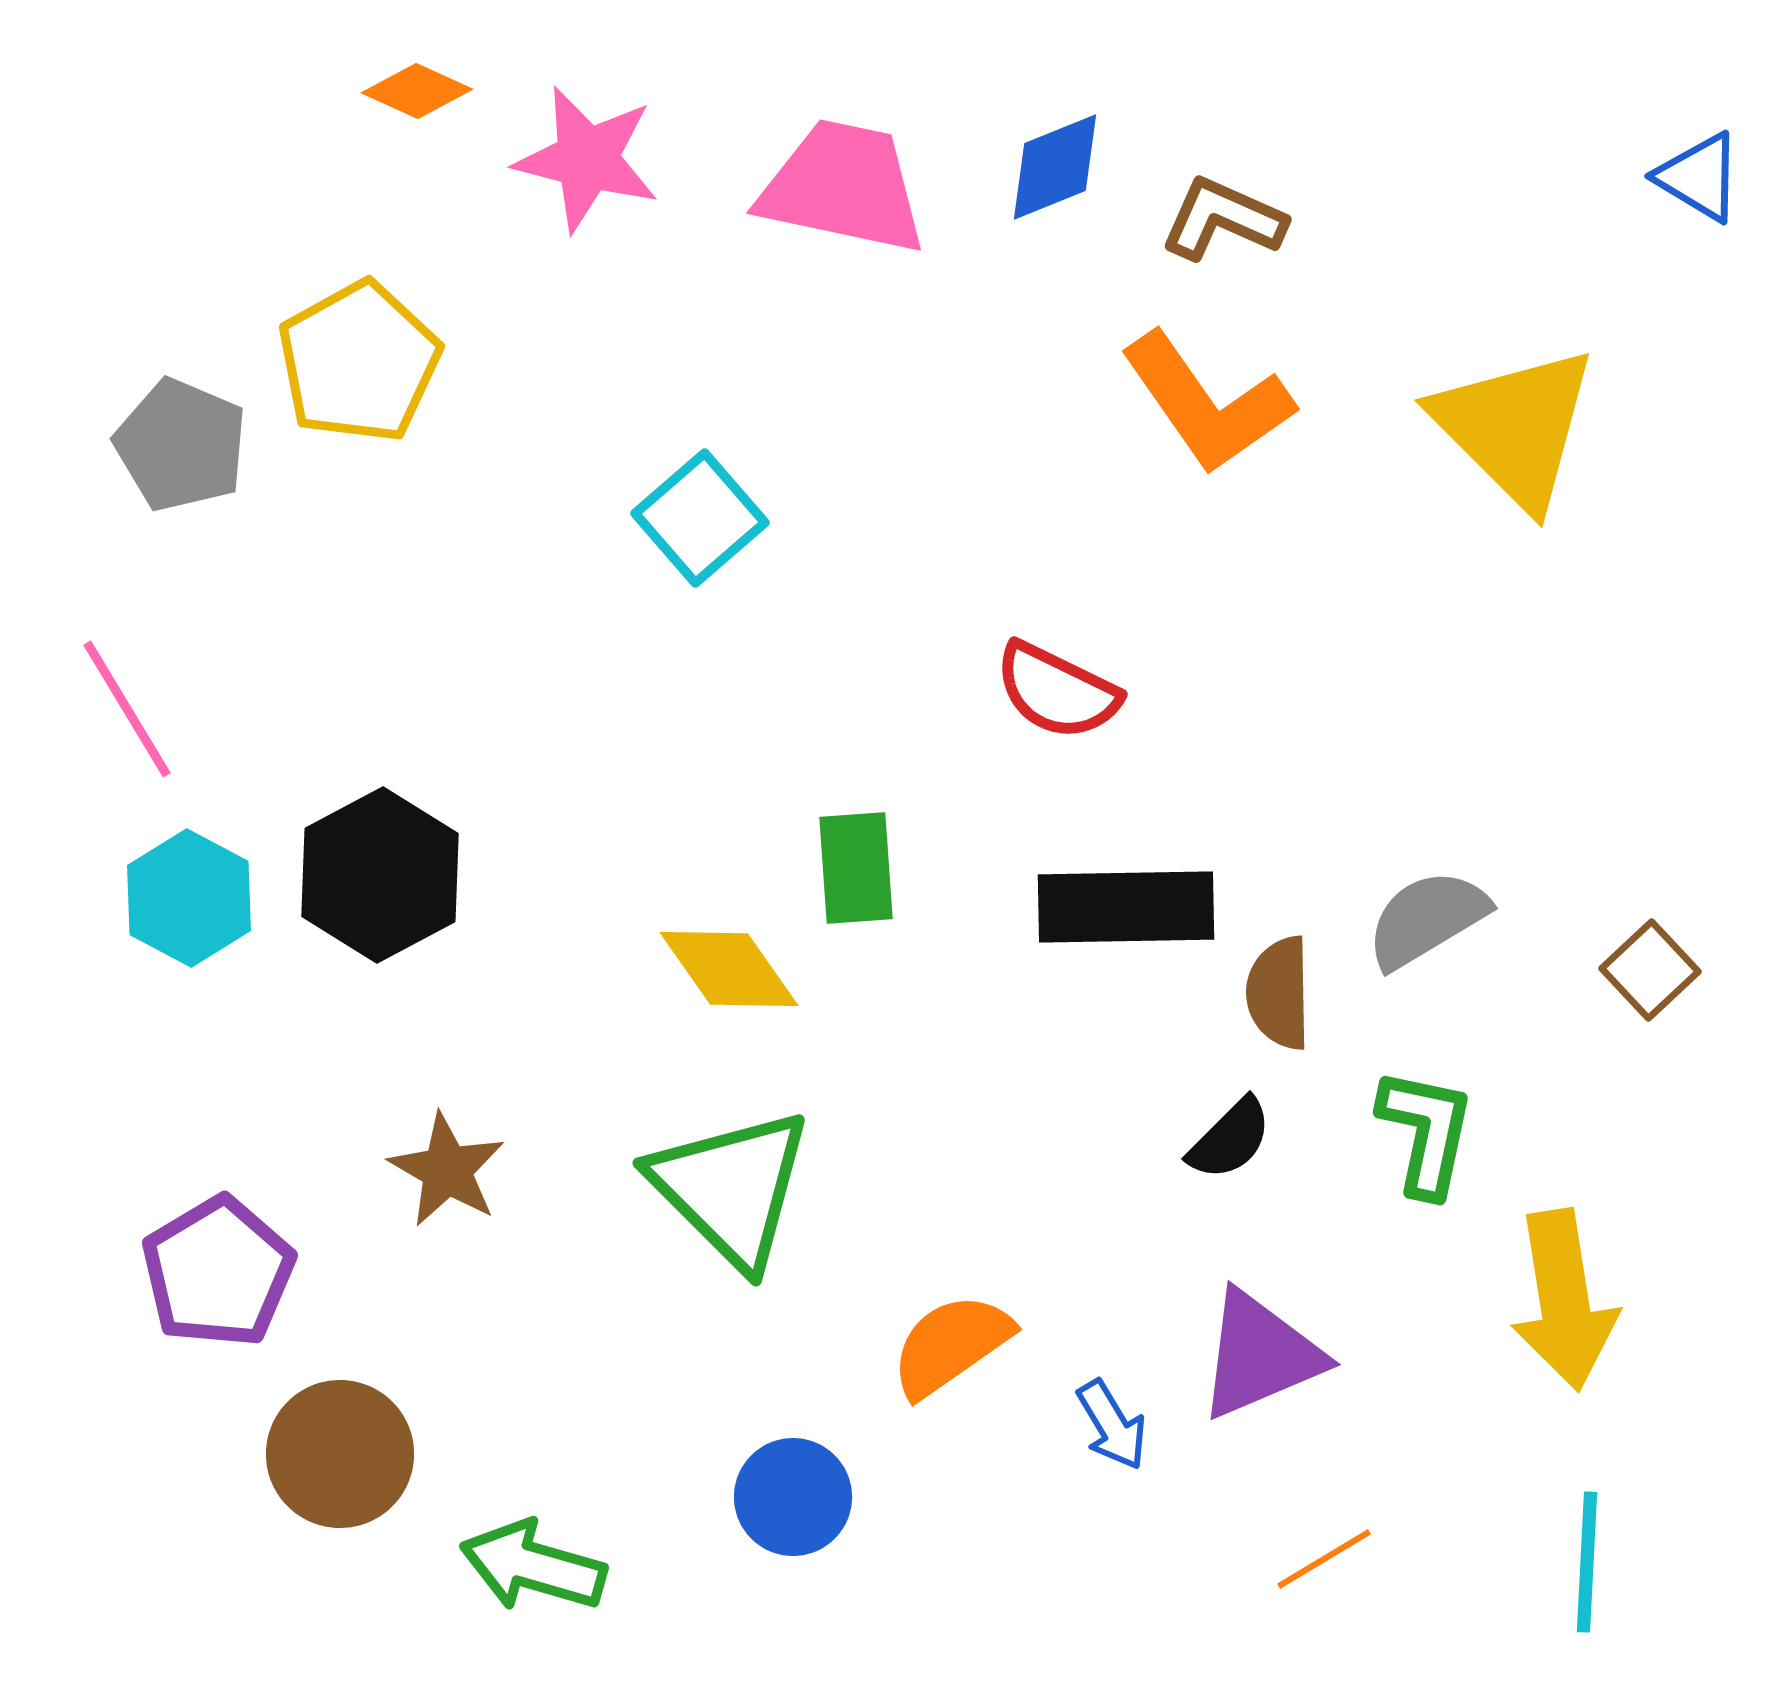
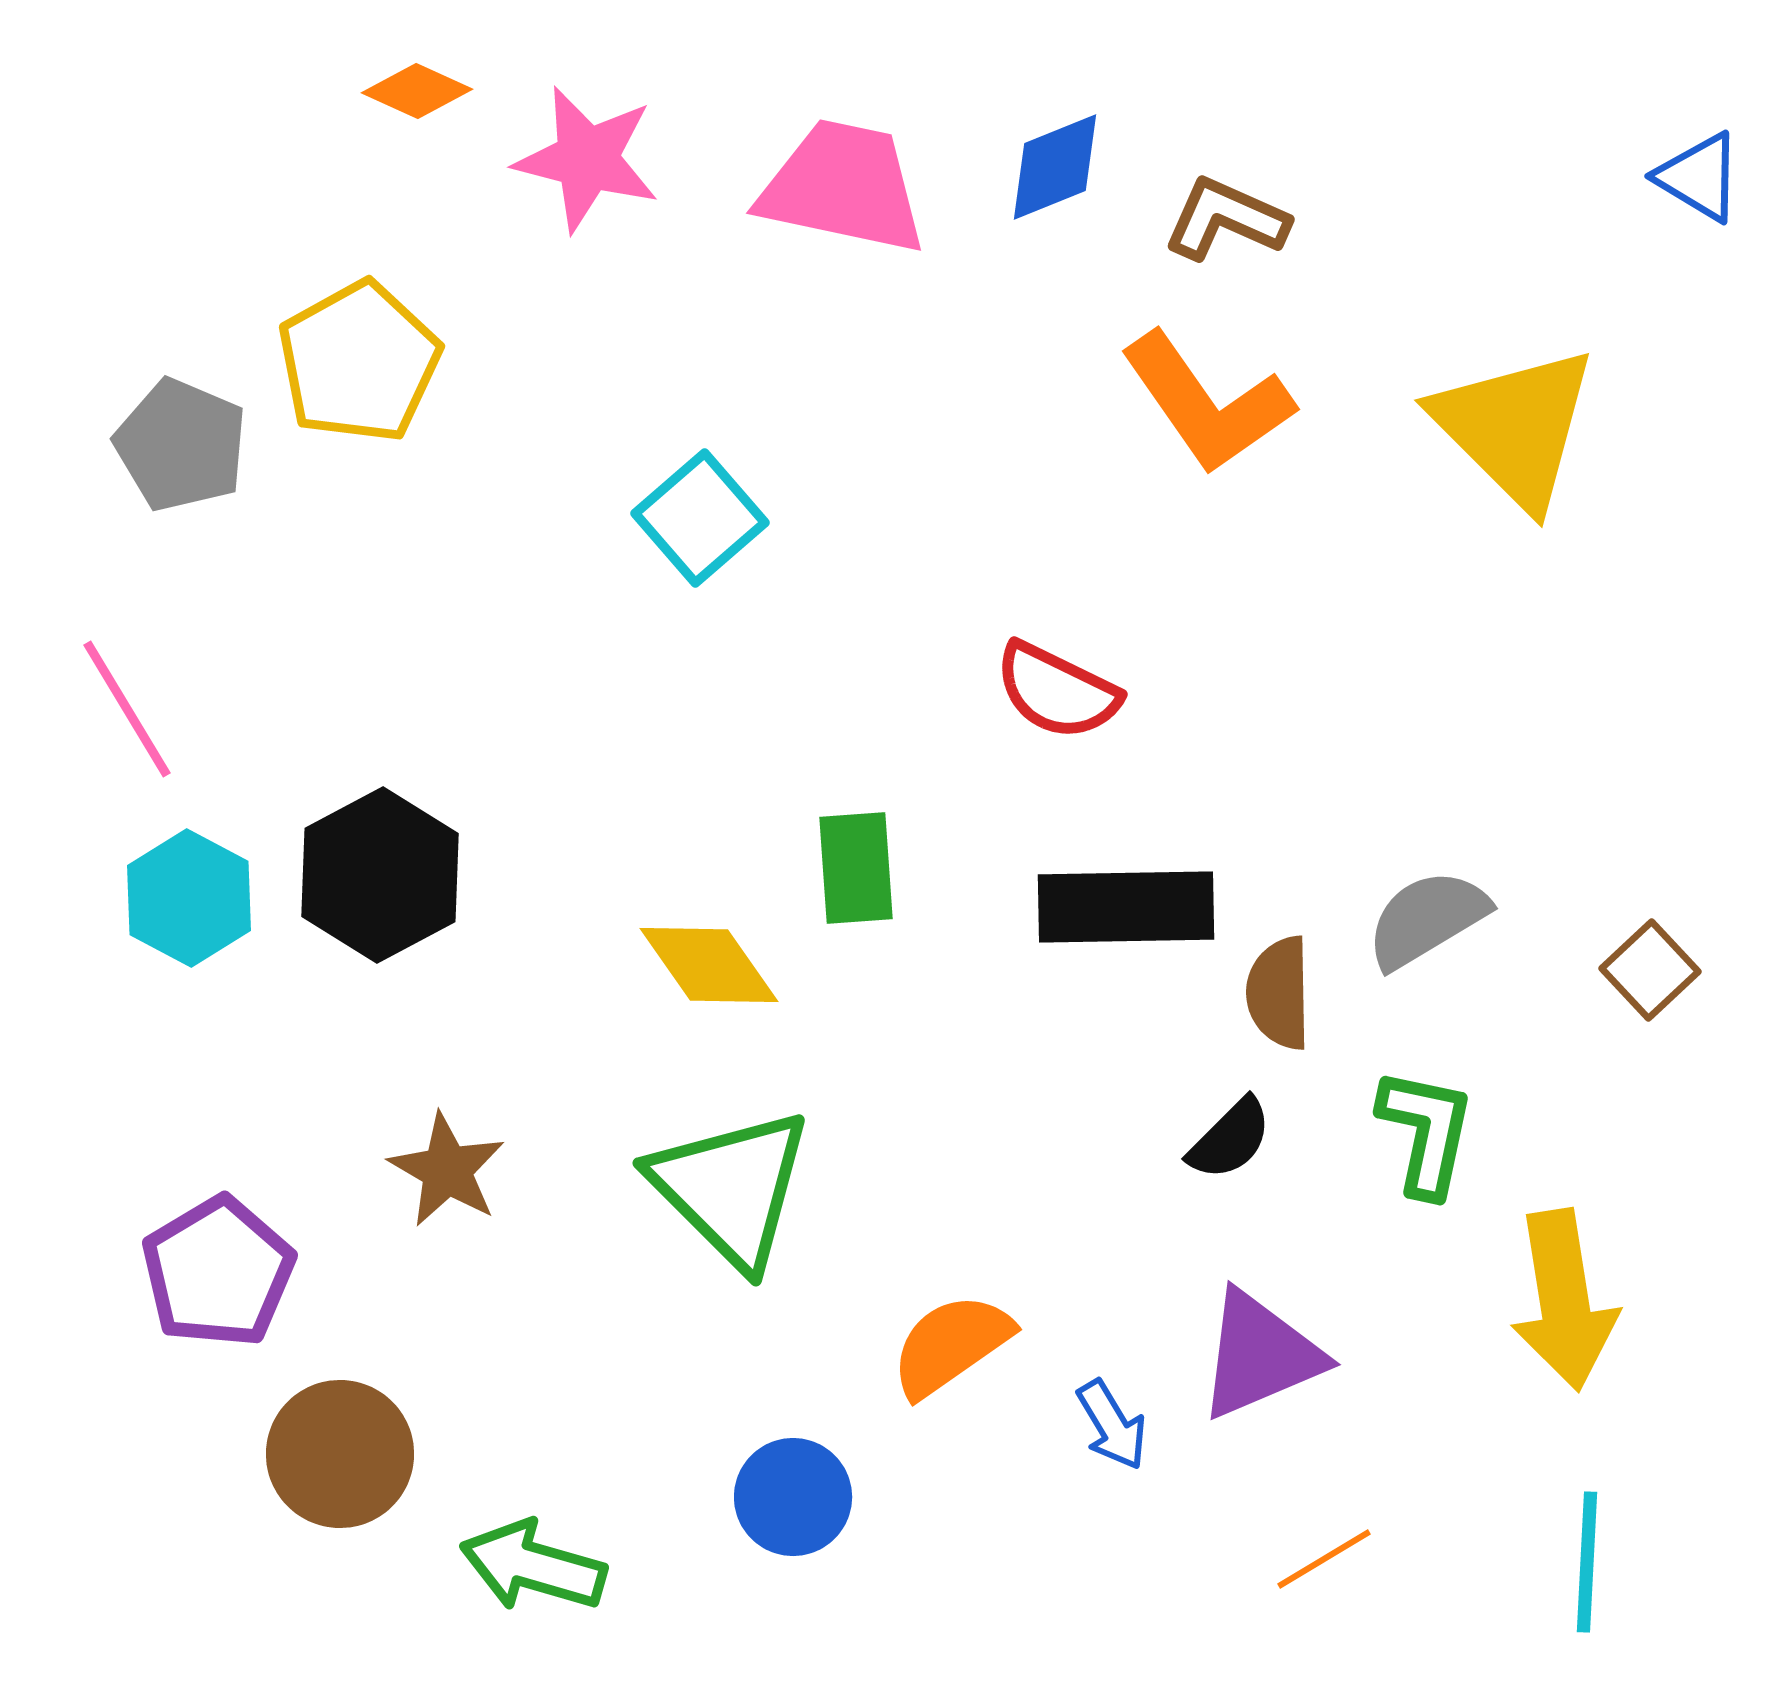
brown L-shape: moved 3 px right
yellow diamond: moved 20 px left, 4 px up
